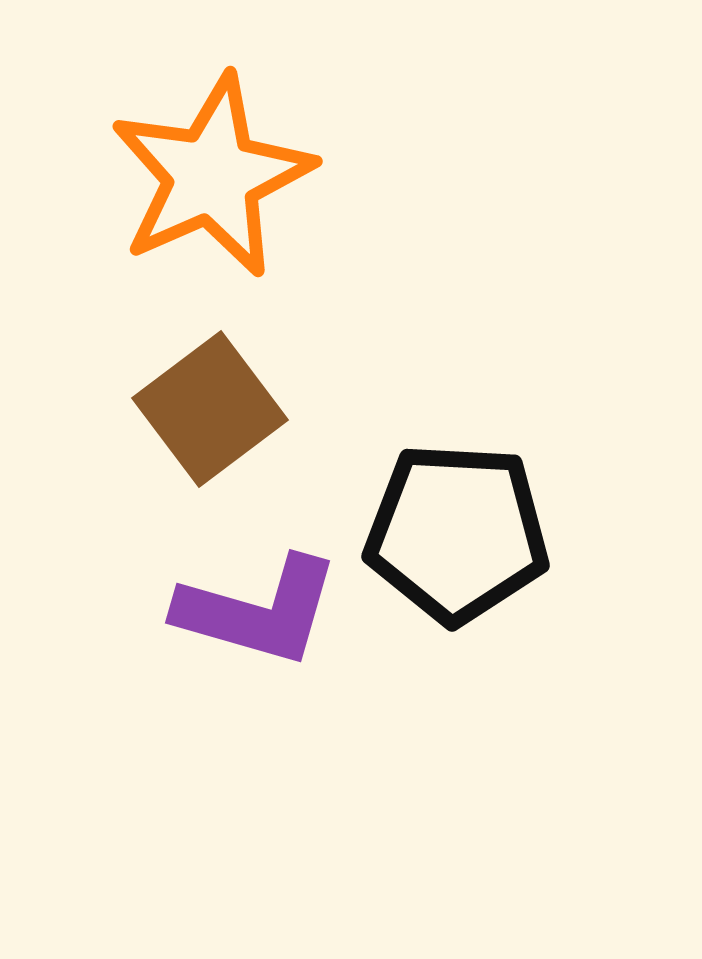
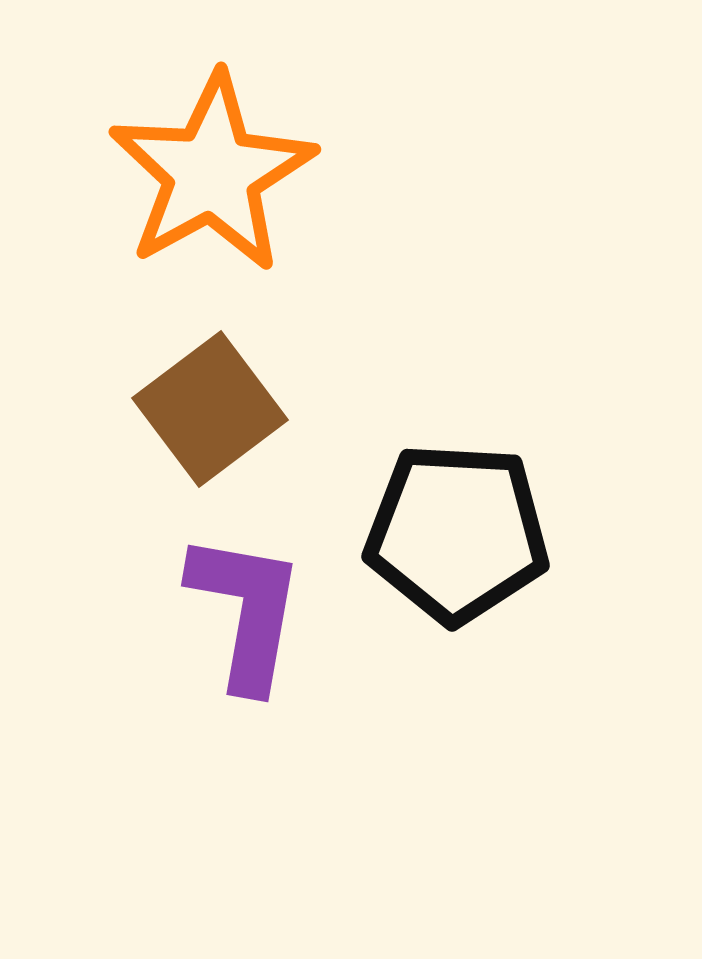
orange star: moved 3 px up; rotated 5 degrees counterclockwise
purple L-shape: moved 12 px left; rotated 96 degrees counterclockwise
